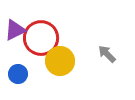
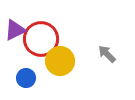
red circle: moved 1 px down
blue circle: moved 8 px right, 4 px down
